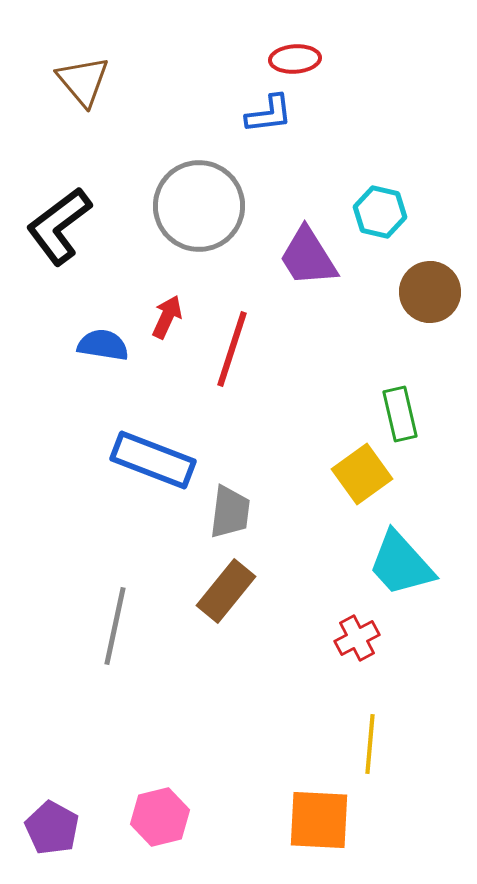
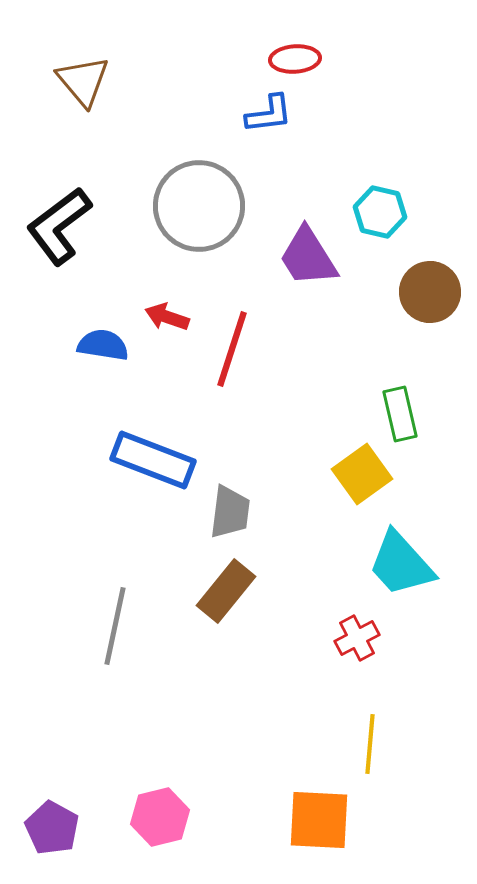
red arrow: rotated 96 degrees counterclockwise
